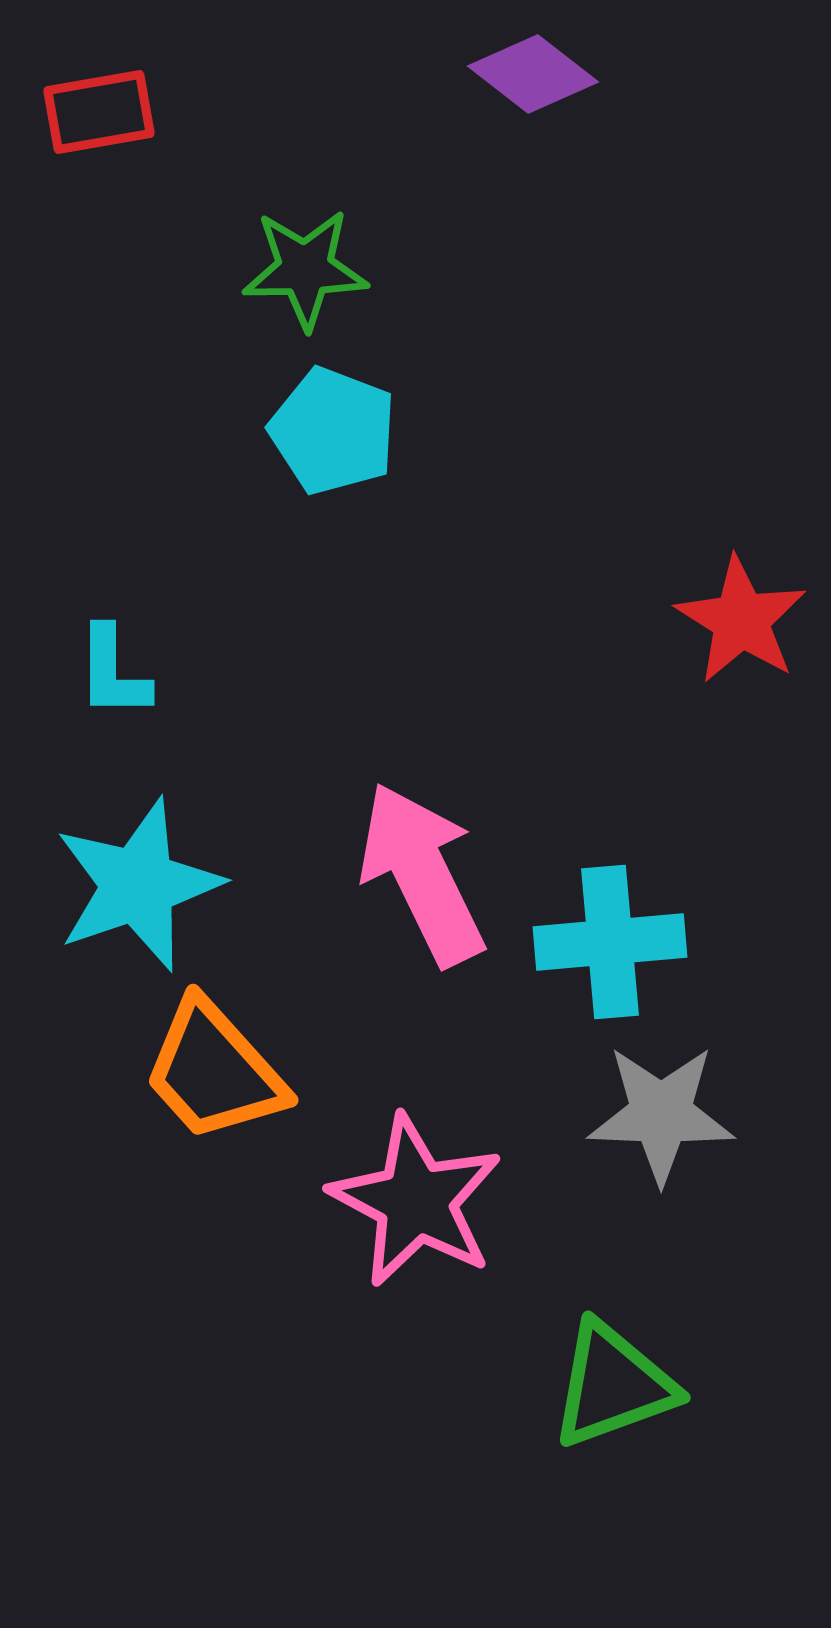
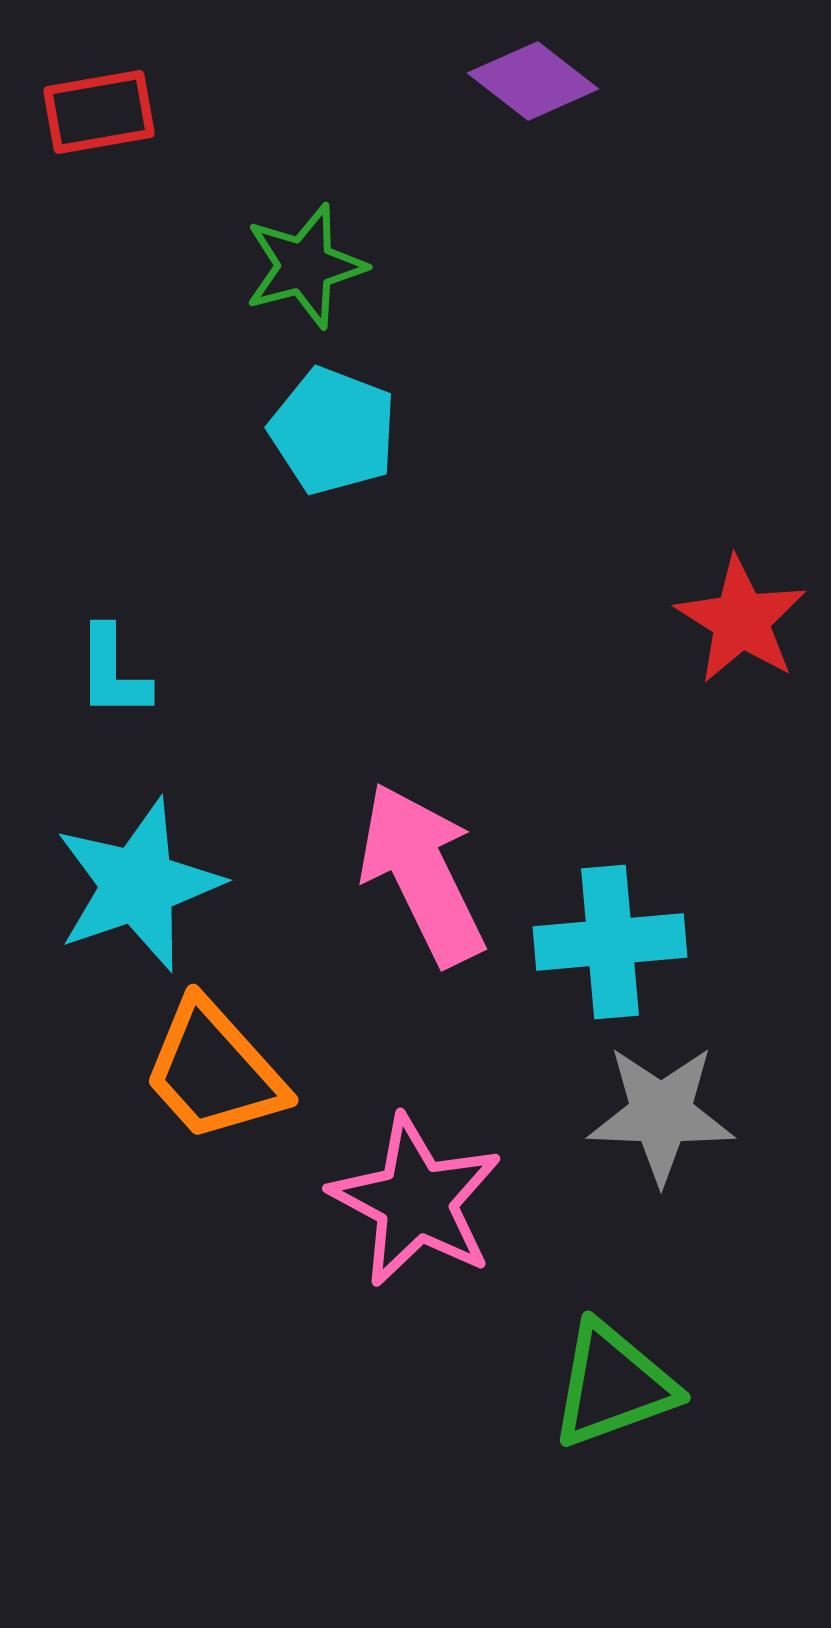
purple diamond: moved 7 px down
green star: moved 3 px up; rotated 14 degrees counterclockwise
